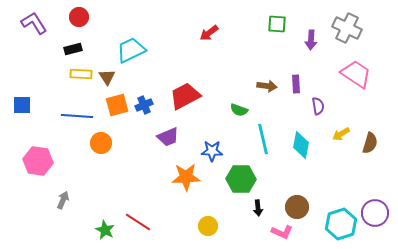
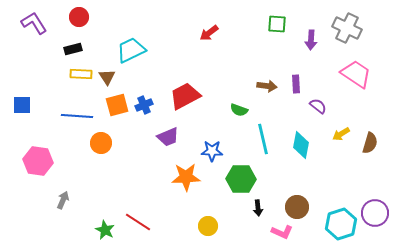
purple semicircle: rotated 42 degrees counterclockwise
